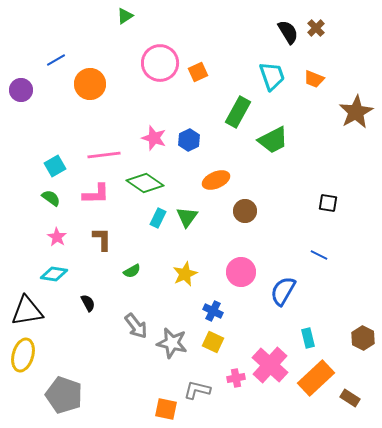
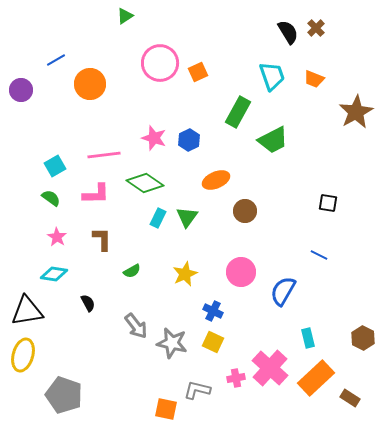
pink cross at (270, 365): moved 3 px down
